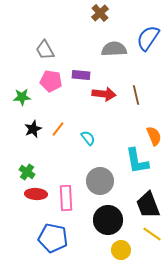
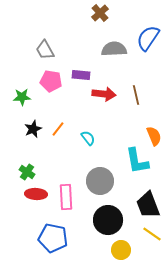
pink rectangle: moved 1 px up
